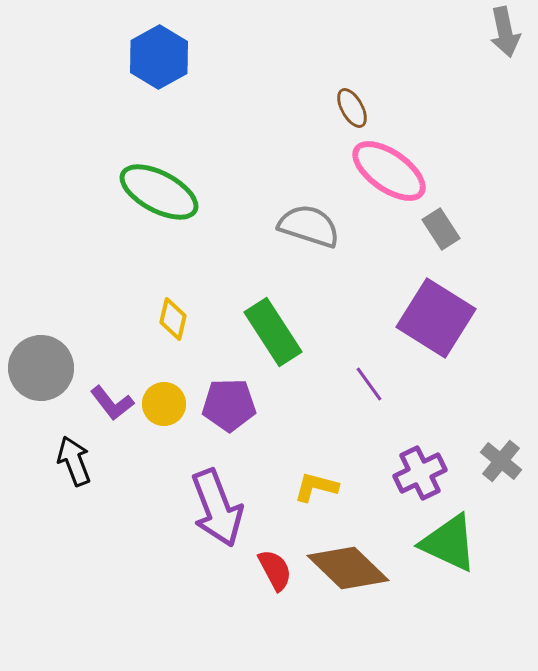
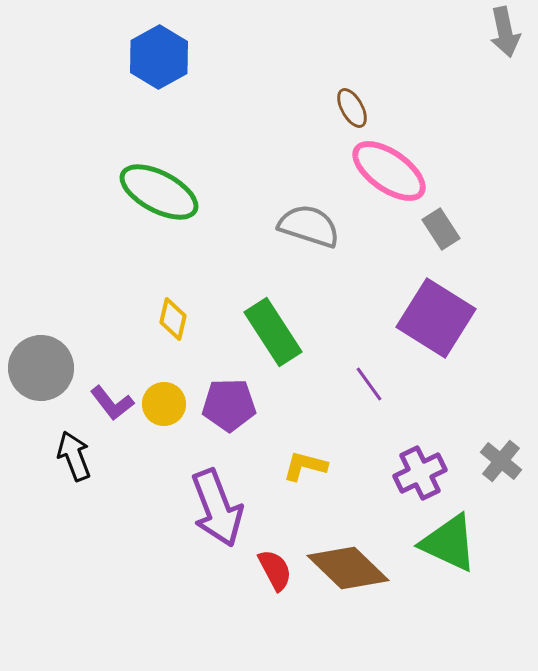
black arrow: moved 5 px up
yellow L-shape: moved 11 px left, 21 px up
